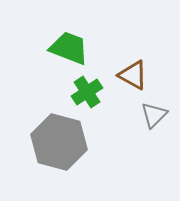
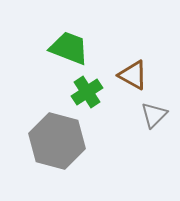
gray hexagon: moved 2 px left, 1 px up
